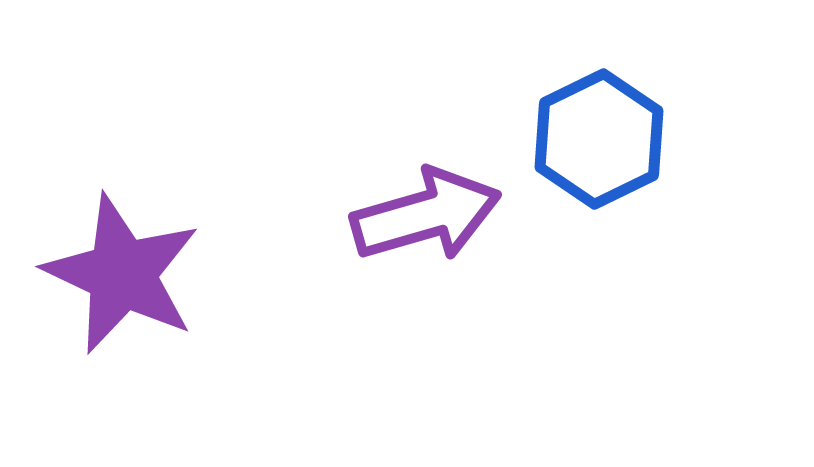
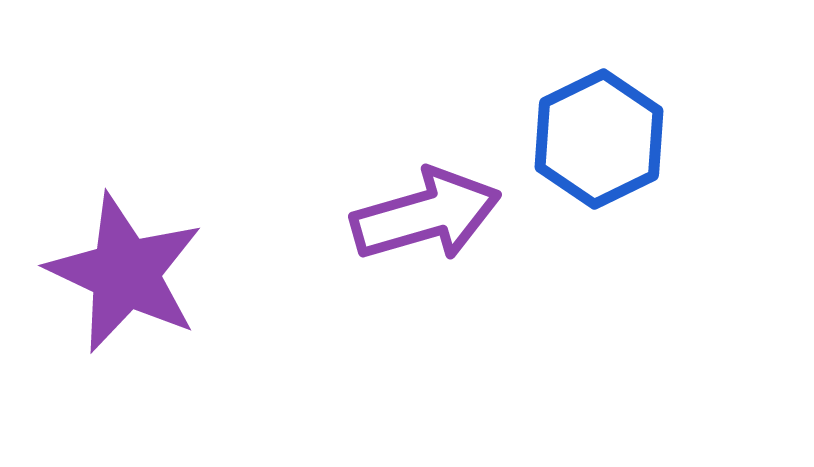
purple star: moved 3 px right, 1 px up
